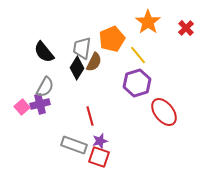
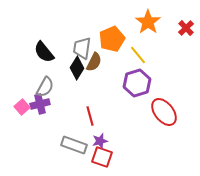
red square: moved 3 px right
